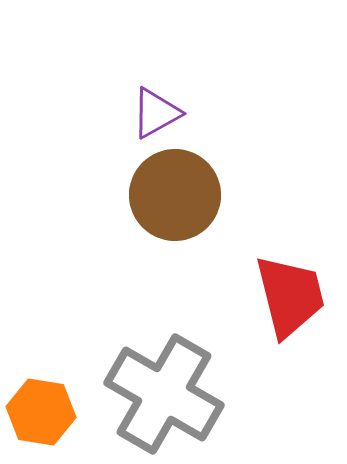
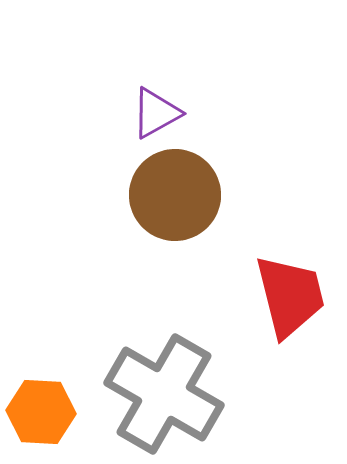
orange hexagon: rotated 6 degrees counterclockwise
